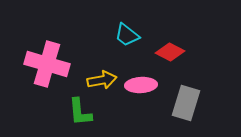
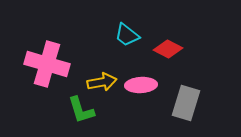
red diamond: moved 2 px left, 3 px up
yellow arrow: moved 2 px down
green L-shape: moved 1 px right, 2 px up; rotated 12 degrees counterclockwise
